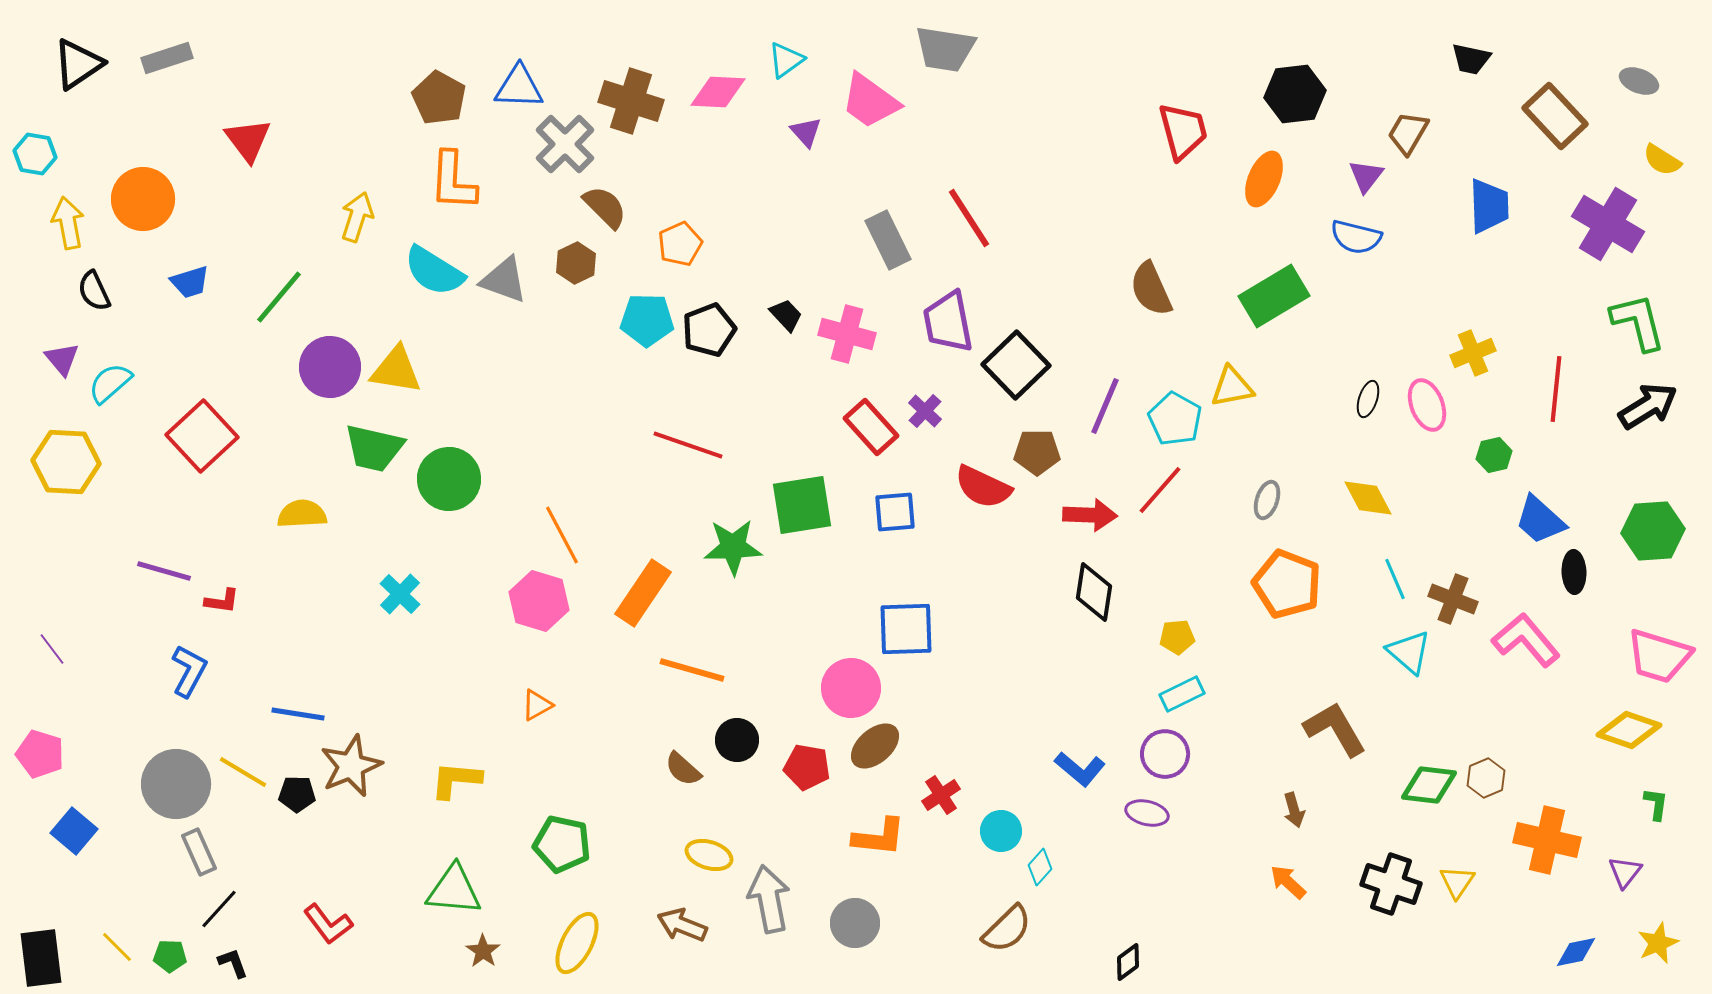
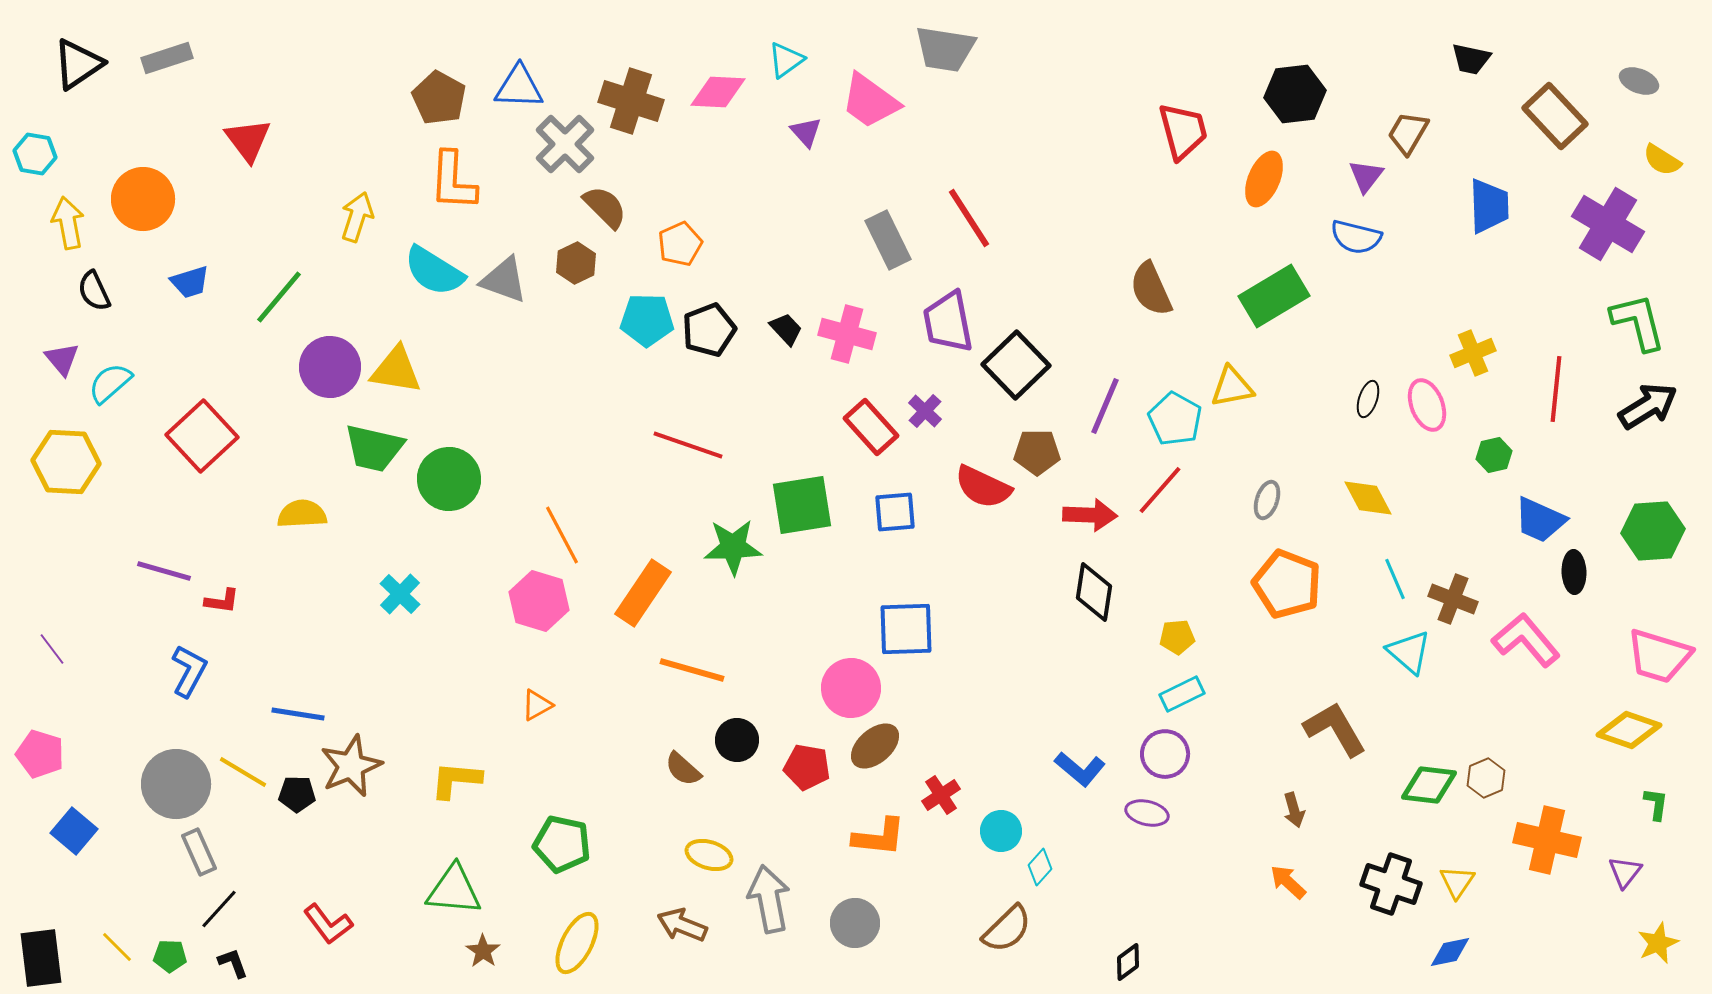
black trapezoid at (786, 315): moved 14 px down
blue trapezoid at (1540, 520): rotated 18 degrees counterclockwise
blue diamond at (1576, 952): moved 126 px left
